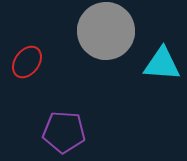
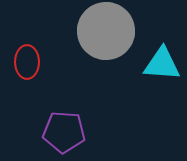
red ellipse: rotated 36 degrees counterclockwise
